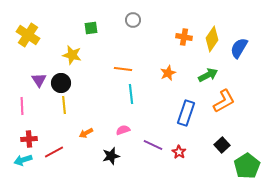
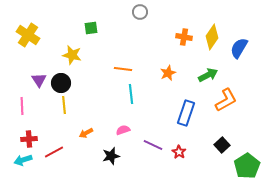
gray circle: moved 7 px right, 8 px up
yellow diamond: moved 2 px up
orange L-shape: moved 2 px right, 1 px up
